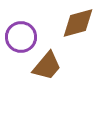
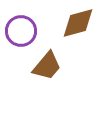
purple circle: moved 6 px up
